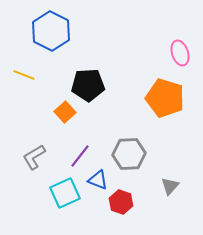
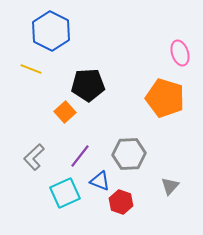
yellow line: moved 7 px right, 6 px up
gray L-shape: rotated 12 degrees counterclockwise
blue triangle: moved 2 px right, 1 px down
